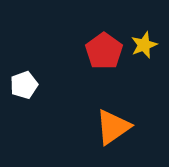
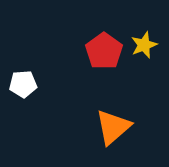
white pentagon: moved 1 px left, 1 px up; rotated 16 degrees clockwise
orange triangle: rotated 6 degrees counterclockwise
